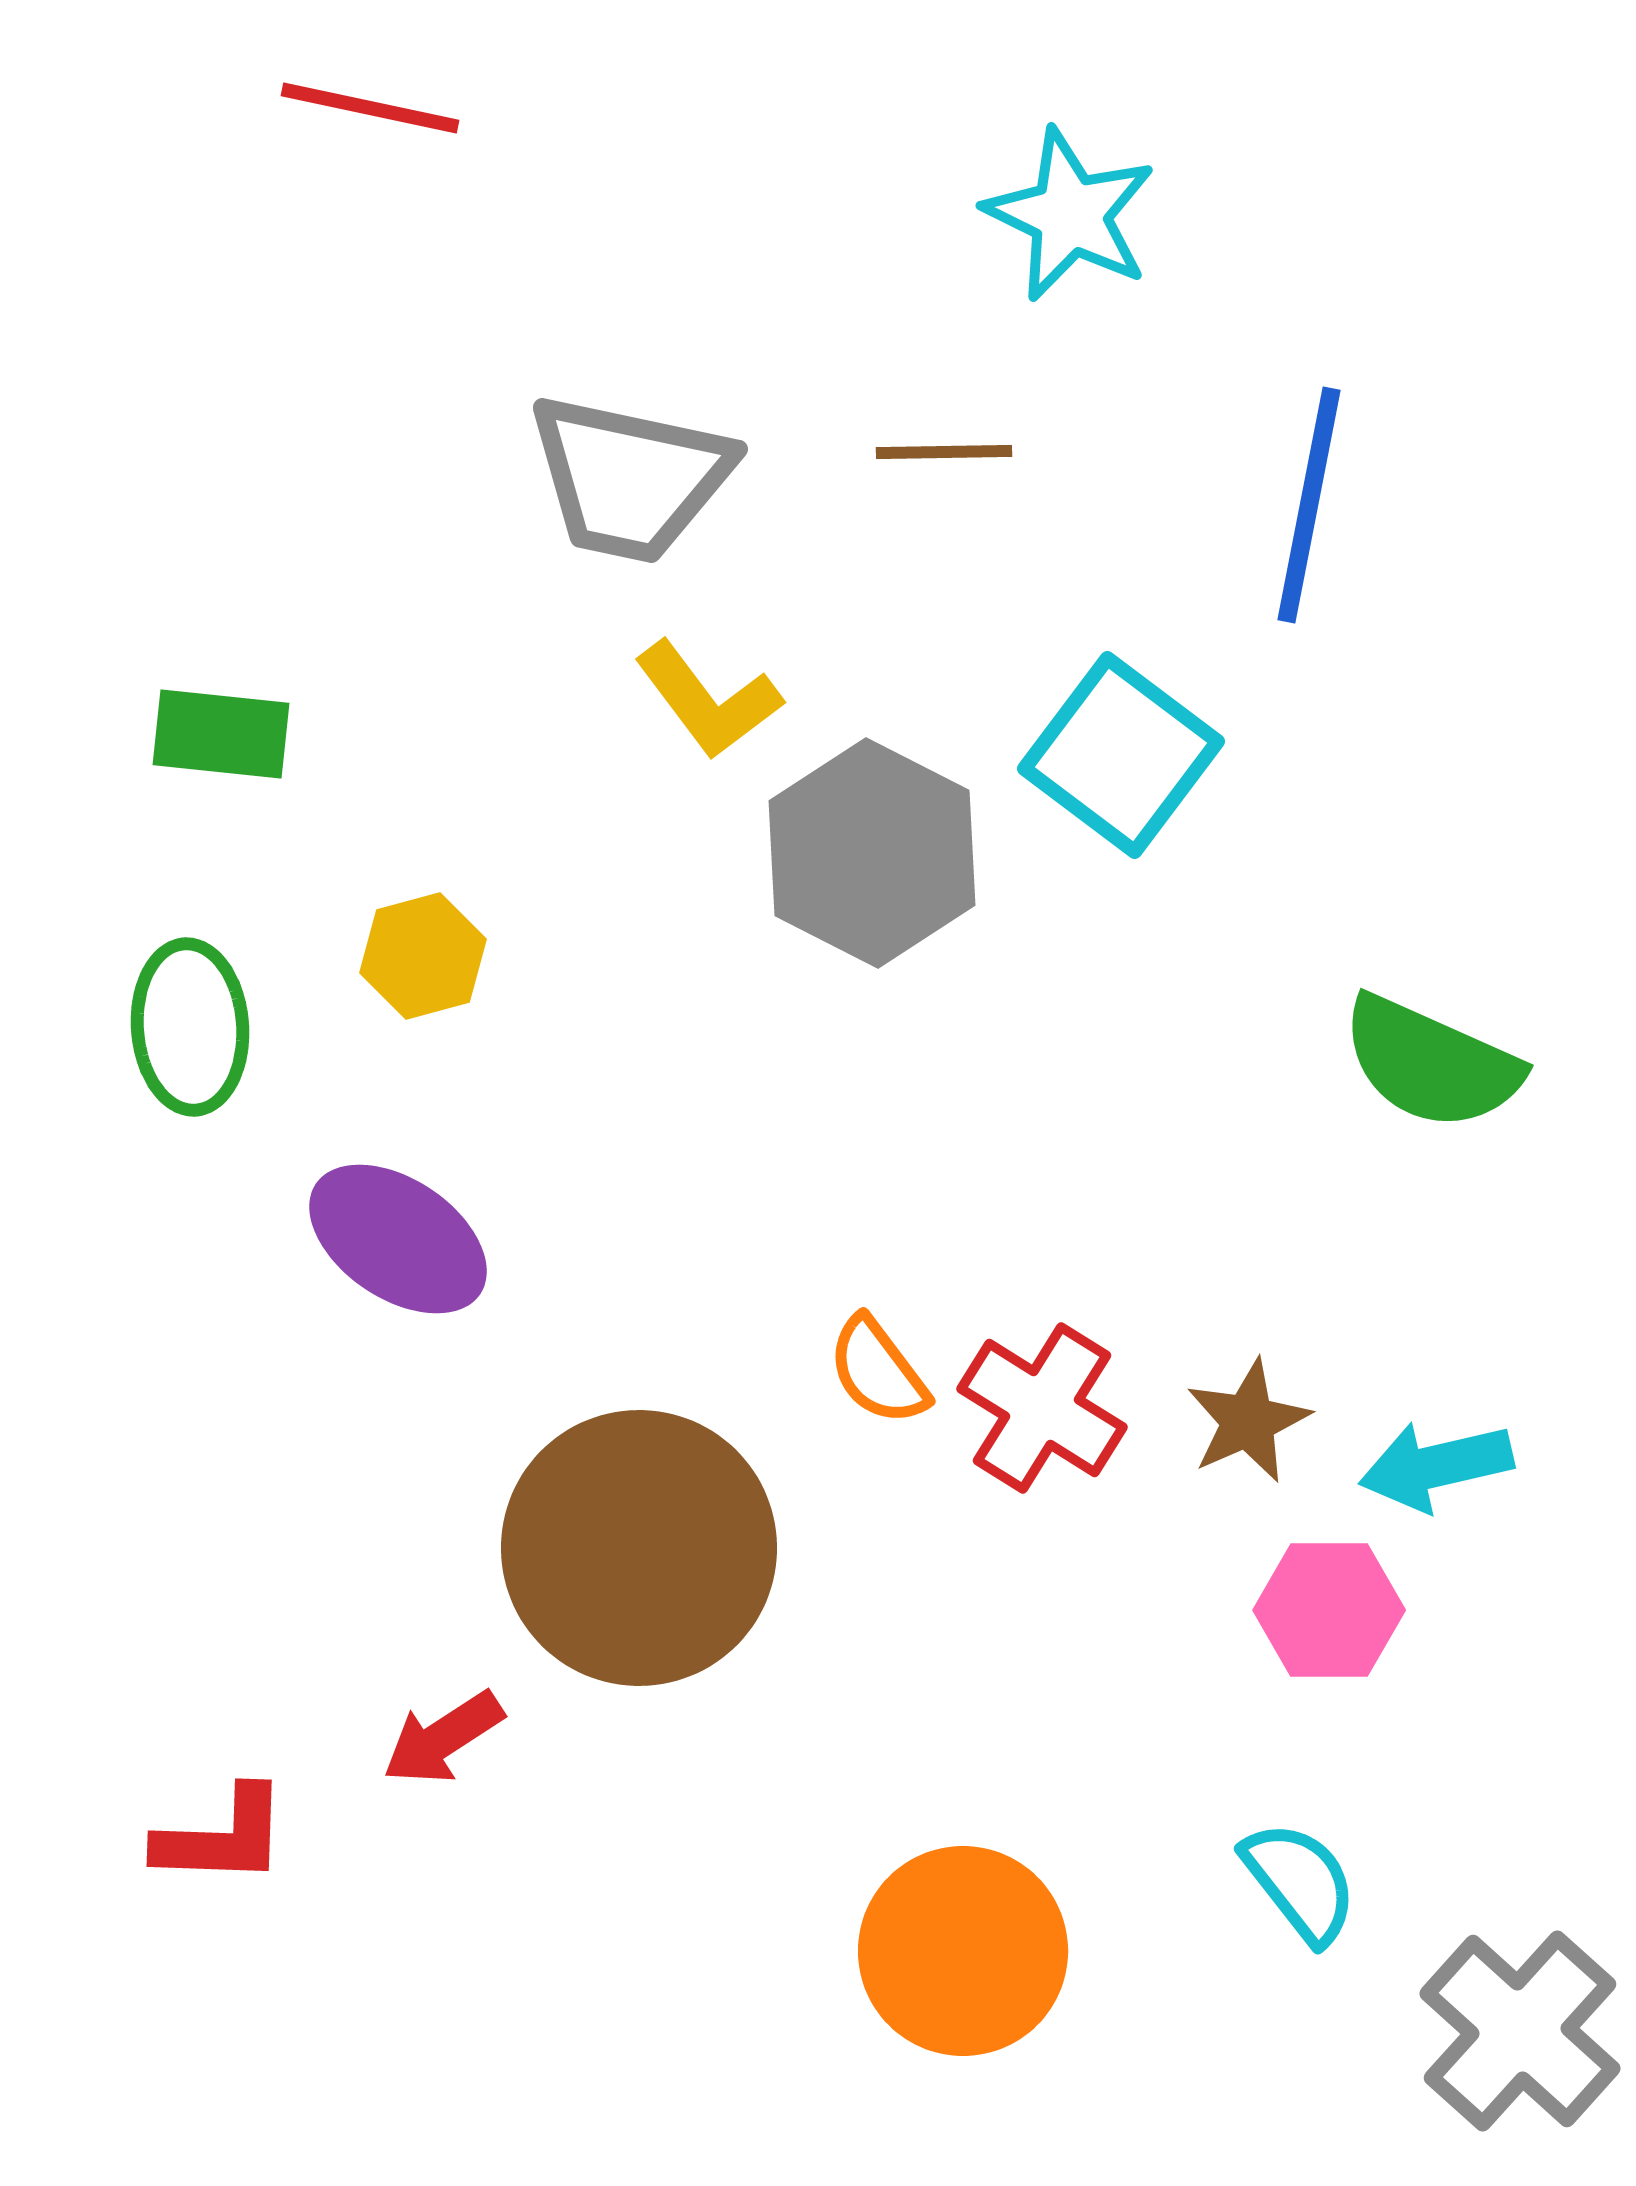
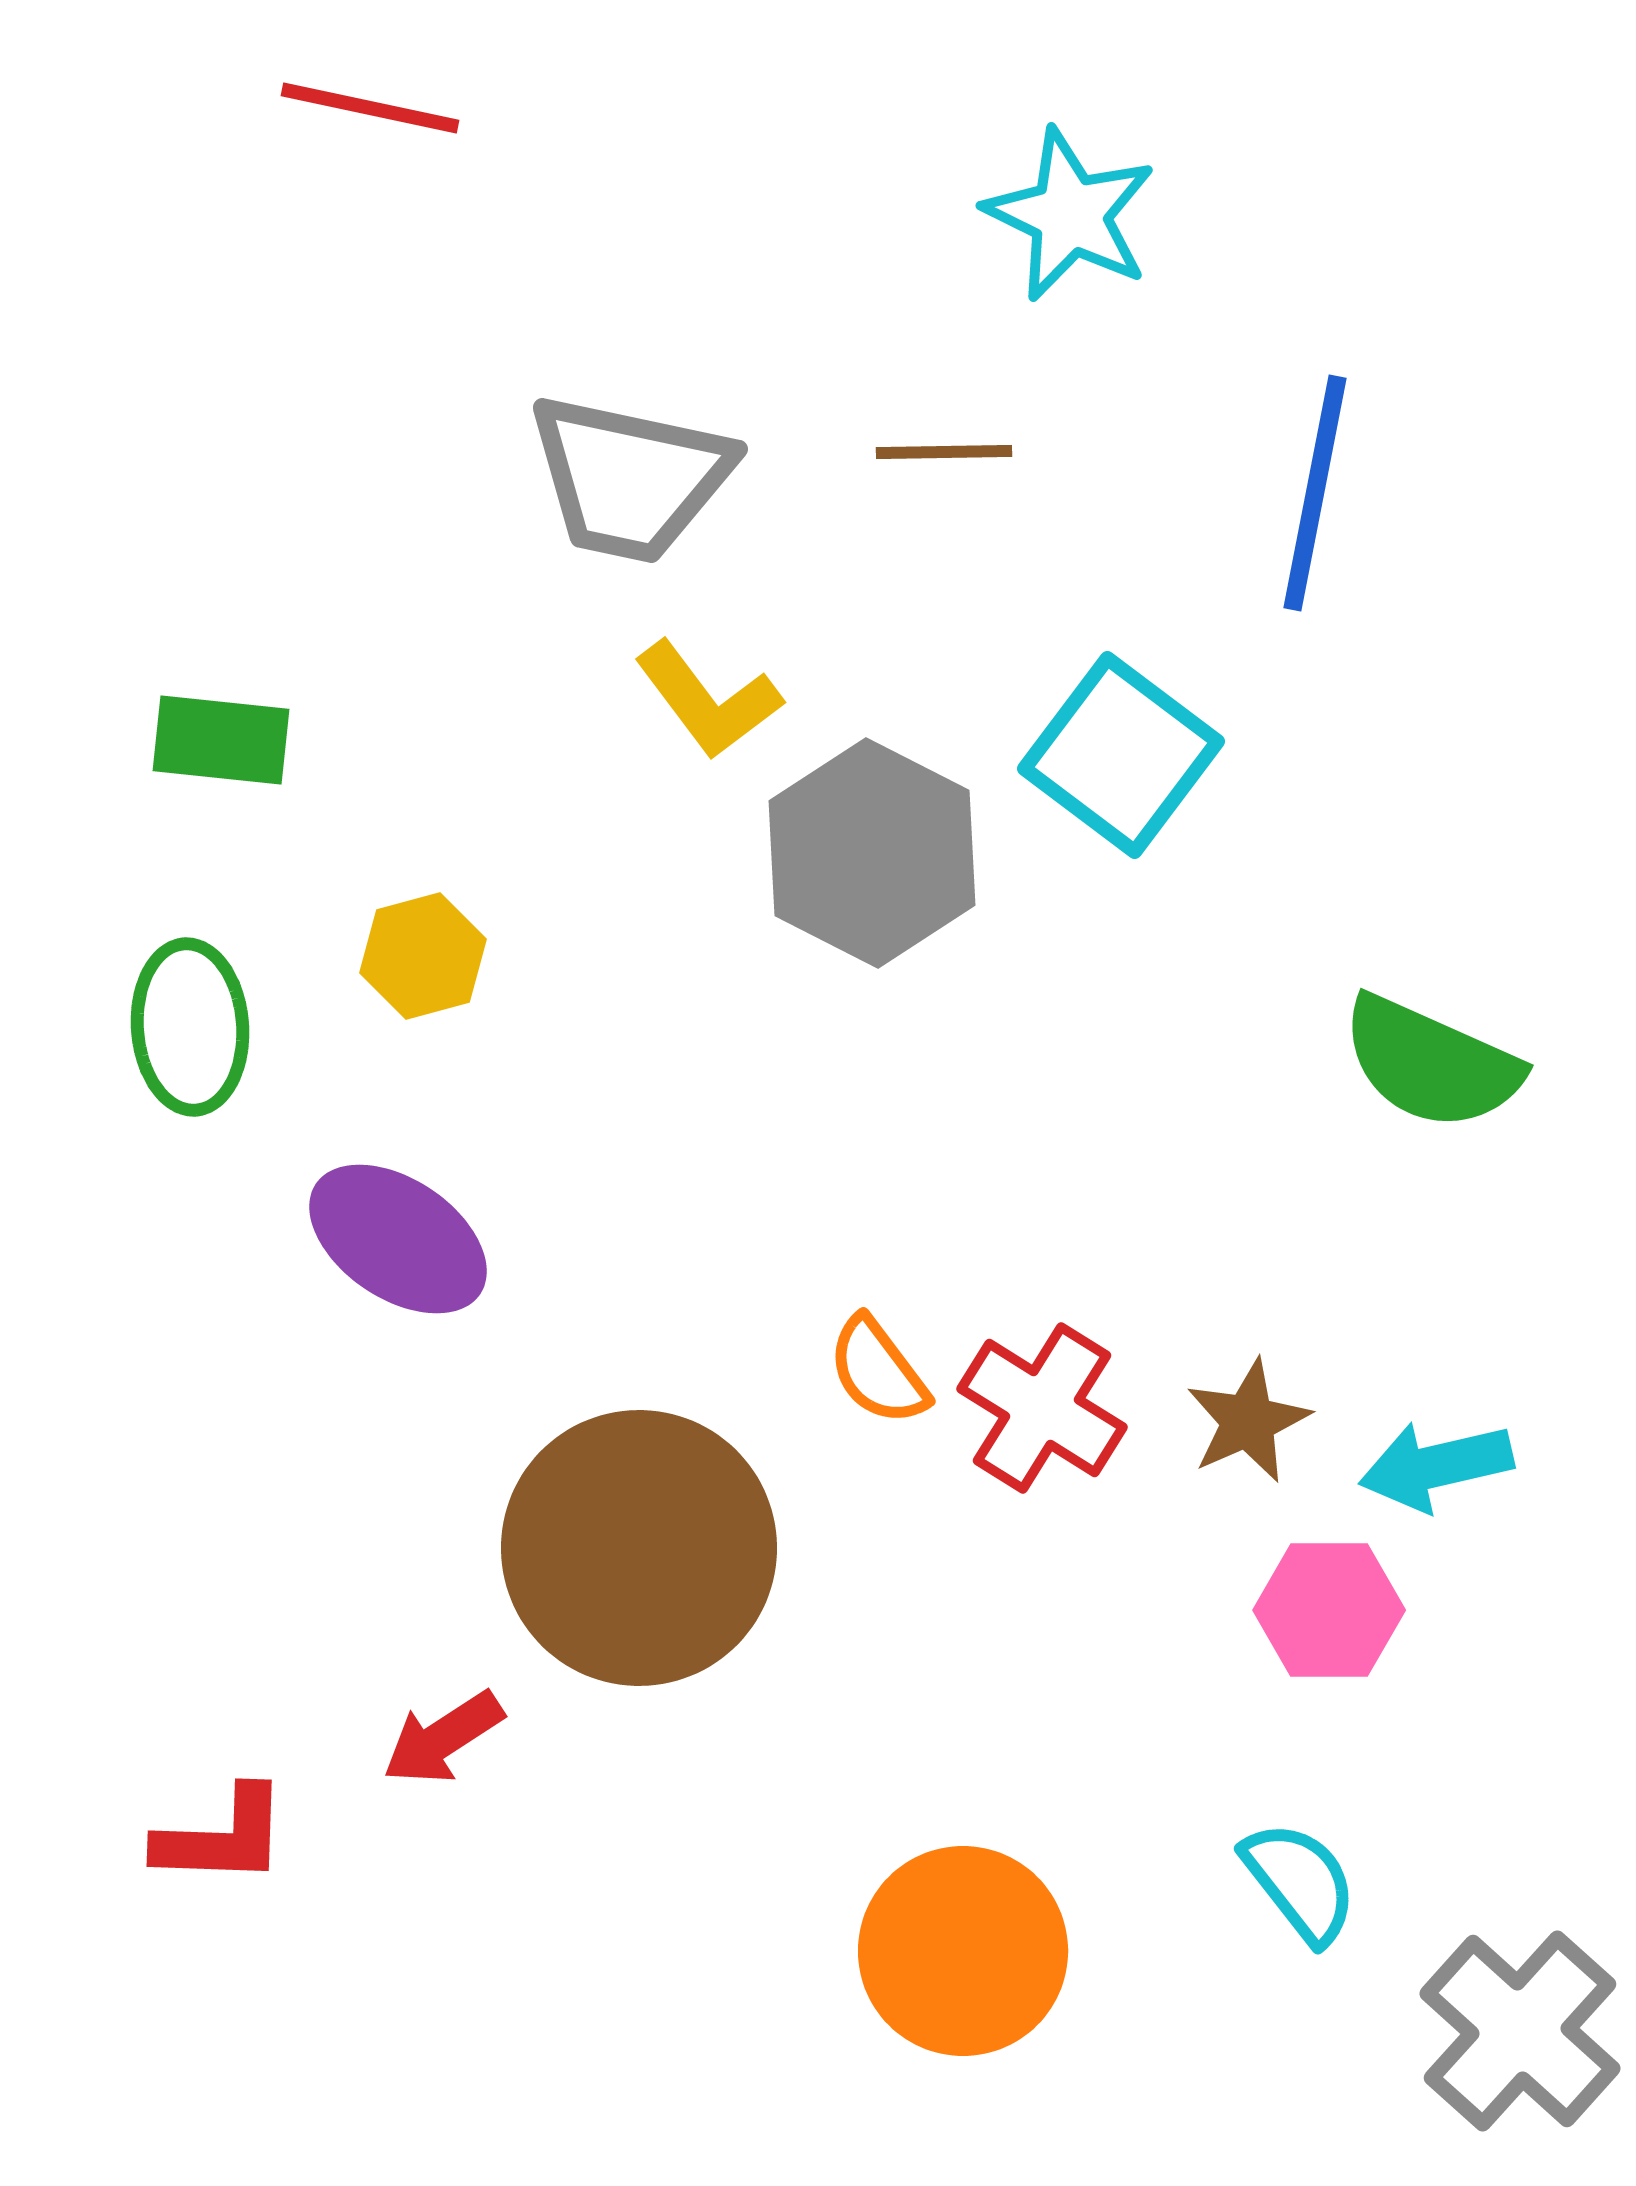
blue line: moved 6 px right, 12 px up
green rectangle: moved 6 px down
